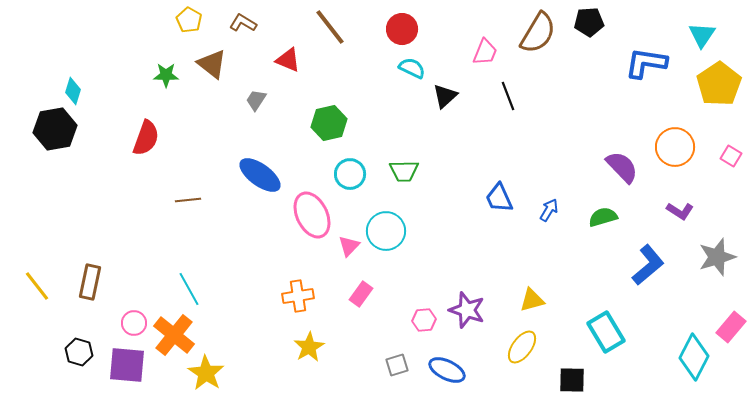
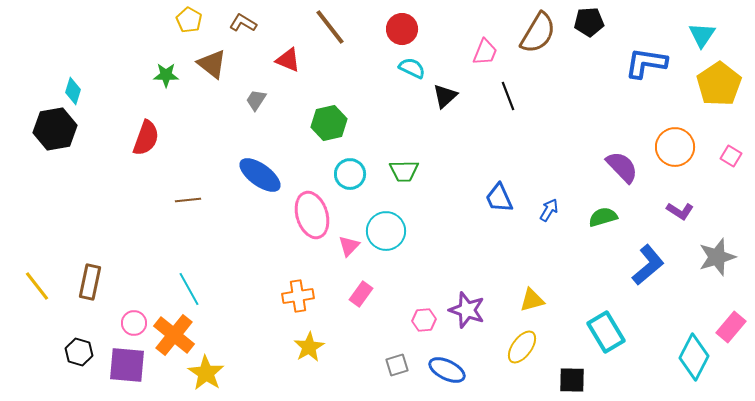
pink ellipse at (312, 215): rotated 9 degrees clockwise
